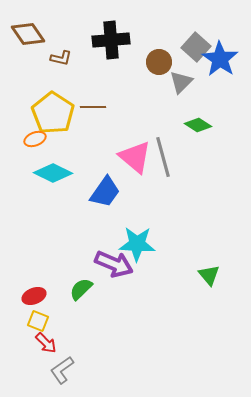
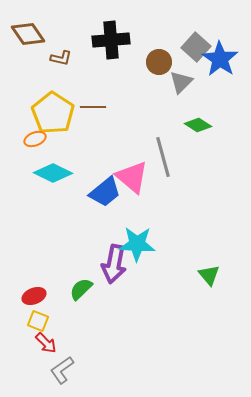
pink triangle: moved 3 px left, 20 px down
blue trapezoid: rotated 16 degrees clockwise
purple arrow: rotated 78 degrees clockwise
